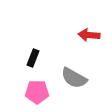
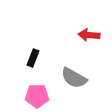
pink pentagon: moved 4 px down
